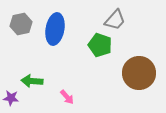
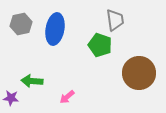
gray trapezoid: rotated 50 degrees counterclockwise
pink arrow: rotated 91 degrees clockwise
